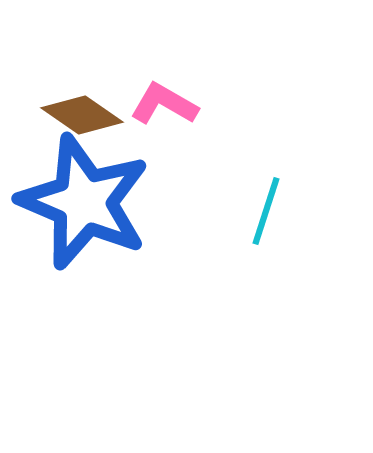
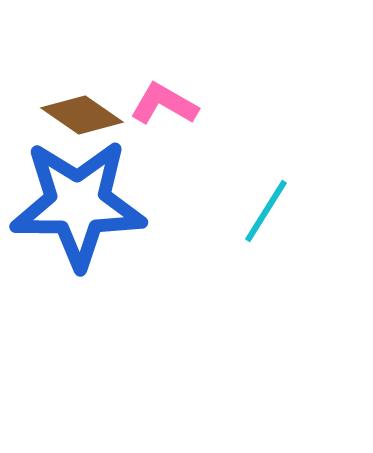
blue star: moved 6 px left, 2 px down; rotated 23 degrees counterclockwise
cyan line: rotated 14 degrees clockwise
